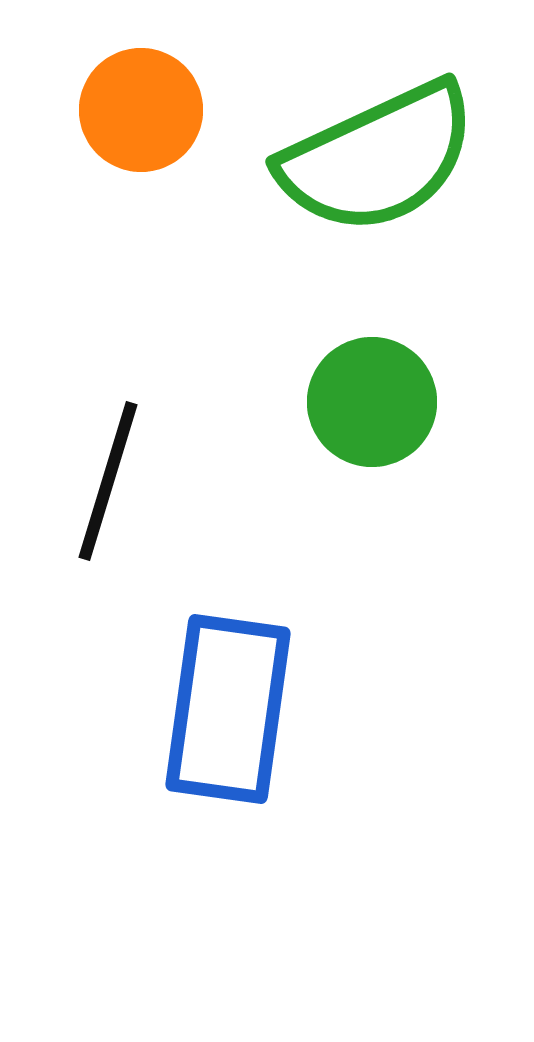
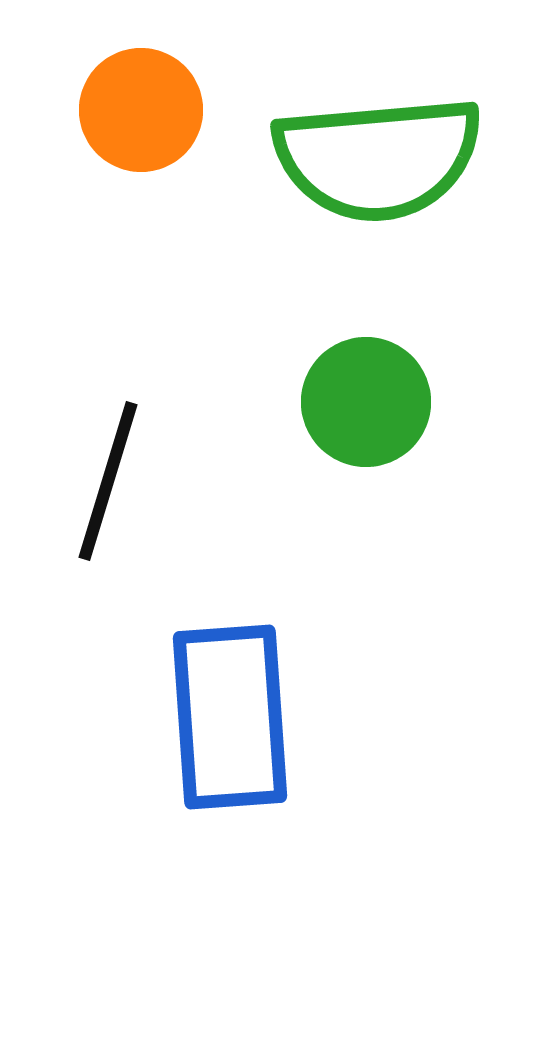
green semicircle: rotated 20 degrees clockwise
green circle: moved 6 px left
blue rectangle: moved 2 px right, 8 px down; rotated 12 degrees counterclockwise
